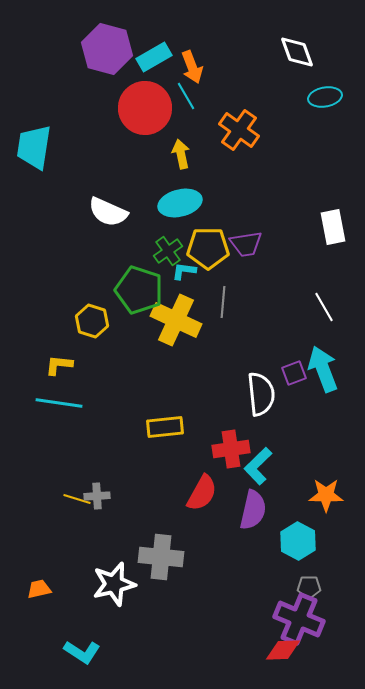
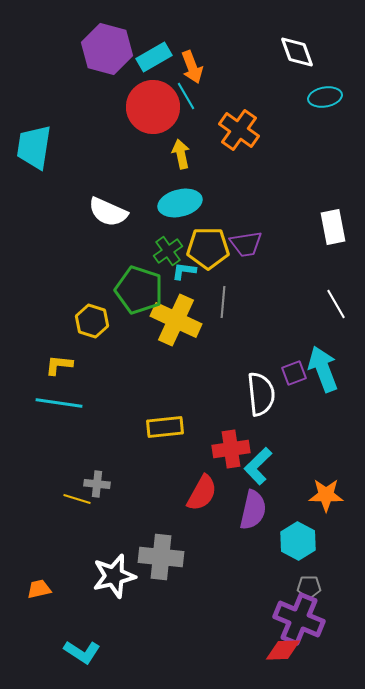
red circle at (145, 108): moved 8 px right, 1 px up
white line at (324, 307): moved 12 px right, 3 px up
gray cross at (97, 496): moved 12 px up; rotated 10 degrees clockwise
white star at (114, 584): moved 8 px up
